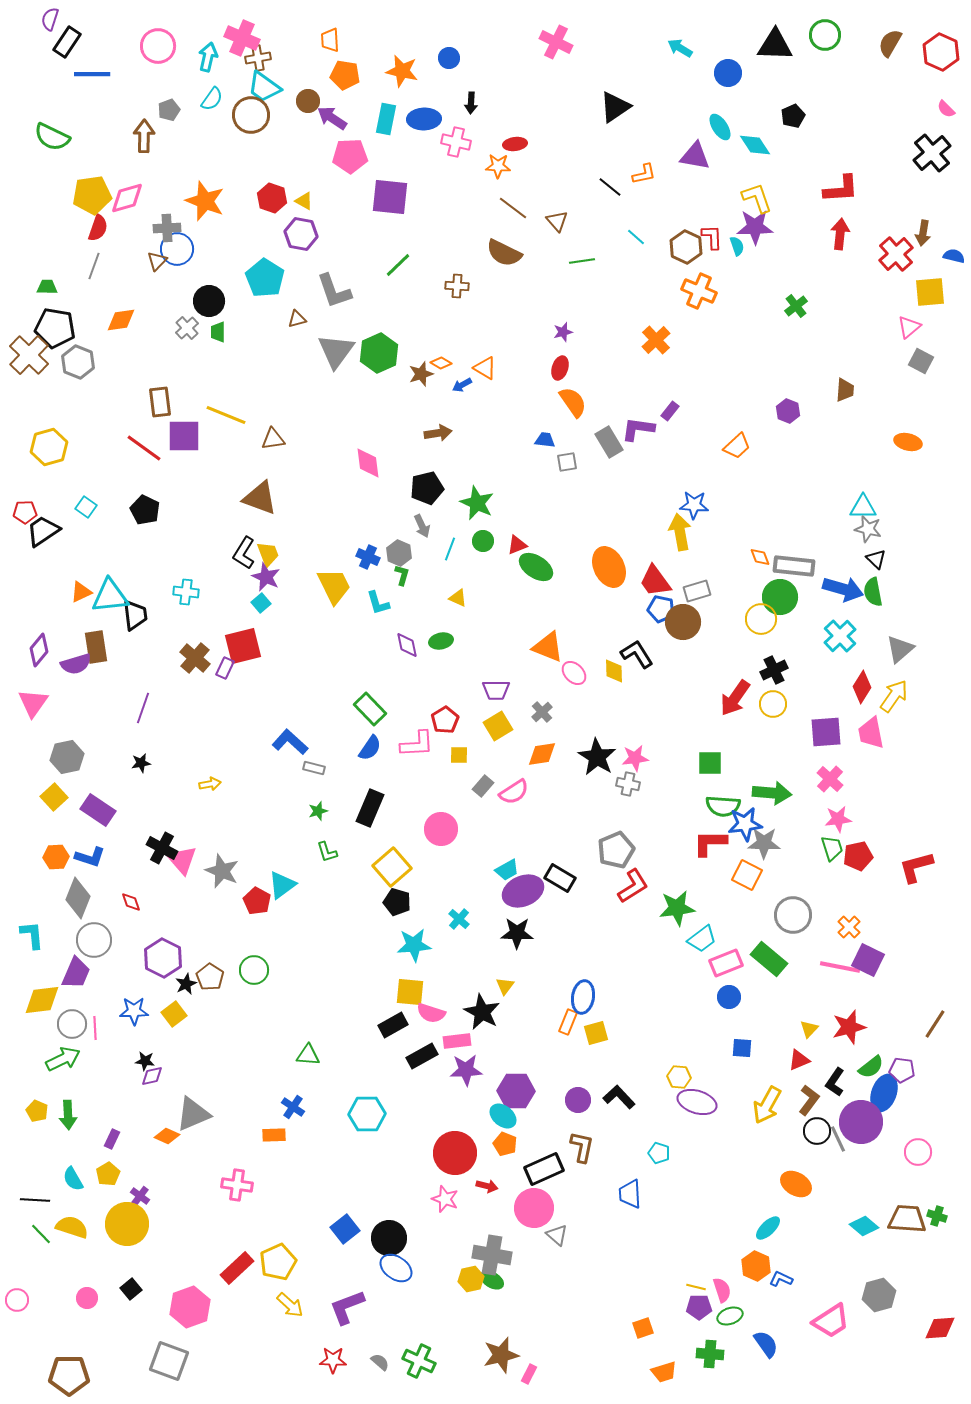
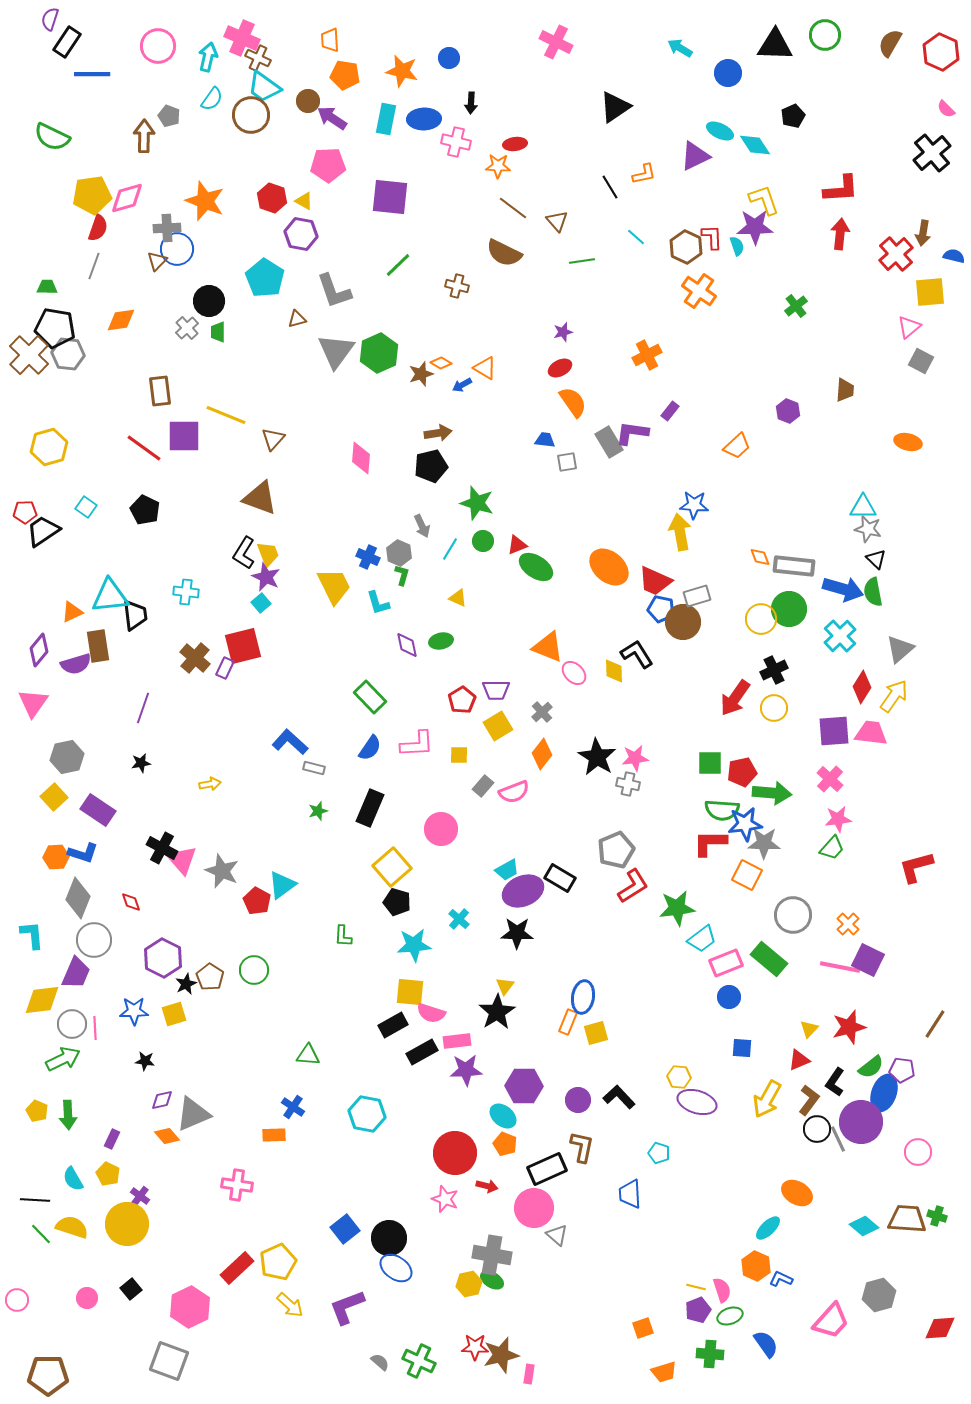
brown cross at (258, 58): rotated 35 degrees clockwise
gray pentagon at (169, 110): moved 6 px down; rotated 30 degrees counterclockwise
cyan ellipse at (720, 127): moved 4 px down; rotated 32 degrees counterclockwise
pink pentagon at (350, 156): moved 22 px left, 9 px down
purple triangle at (695, 156): rotated 36 degrees counterclockwise
black line at (610, 187): rotated 20 degrees clockwise
yellow L-shape at (757, 198): moved 7 px right, 2 px down
brown cross at (457, 286): rotated 10 degrees clockwise
orange cross at (699, 291): rotated 12 degrees clockwise
orange cross at (656, 340): moved 9 px left, 15 px down; rotated 16 degrees clockwise
gray hexagon at (78, 362): moved 10 px left, 8 px up; rotated 16 degrees counterclockwise
red ellipse at (560, 368): rotated 45 degrees clockwise
brown rectangle at (160, 402): moved 11 px up
purple L-shape at (638, 429): moved 6 px left, 4 px down
brown triangle at (273, 439): rotated 40 degrees counterclockwise
pink diamond at (368, 463): moved 7 px left, 5 px up; rotated 12 degrees clockwise
black pentagon at (427, 488): moved 4 px right, 22 px up
green star at (477, 503): rotated 8 degrees counterclockwise
cyan line at (450, 549): rotated 10 degrees clockwise
orange ellipse at (609, 567): rotated 24 degrees counterclockwise
red trapezoid at (655, 581): rotated 30 degrees counterclockwise
gray rectangle at (697, 591): moved 5 px down
orange triangle at (81, 592): moved 9 px left, 20 px down
green circle at (780, 597): moved 9 px right, 12 px down
brown rectangle at (96, 647): moved 2 px right, 1 px up
yellow circle at (773, 704): moved 1 px right, 4 px down
green rectangle at (370, 709): moved 12 px up
red pentagon at (445, 720): moved 17 px right, 20 px up
purple square at (826, 732): moved 8 px right, 1 px up
pink trapezoid at (871, 733): rotated 108 degrees clockwise
orange diamond at (542, 754): rotated 44 degrees counterclockwise
pink semicircle at (514, 792): rotated 12 degrees clockwise
green semicircle at (723, 806): moved 1 px left, 4 px down
green trapezoid at (832, 848): rotated 60 degrees clockwise
green L-shape at (327, 852): moved 16 px right, 84 px down; rotated 20 degrees clockwise
red pentagon at (858, 856): moved 116 px left, 84 px up
blue L-shape at (90, 857): moved 7 px left, 4 px up
orange cross at (849, 927): moved 1 px left, 3 px up
black star at (482, 1012): moved 15 px right; rotated 12 degrees clockwise
yellow square at (174, 1014): rotated 20 degrees clockwise
black rectangle at (422, 1056): moved 4 px up
purple diamond at (152, 1076): moved 10 px right, 24 px down
purple hexagon at (516, 1091): moved 8 px right, 5 px up
yellow arrow at (767, 1105): moved 6 px up
cyan hexagon at (367, 1114): rotated 12 degrees clockwise
black circle at (817, 1131): moved 2 px up
orange diamond at (167, 1136): rotated 25 degrees clockwise
black rectangle at (544, 1169): moved 3 px right
yellow pentagon at (108, 1174): rotated 15 degrees counterclockwise
orange ellipse at (796, 1184): moved 1 px right, 9 px down
yellow hexagon at (471, 1279): moved 2 px left, 5 px down
pink hexagon at (190, 1307): rotated 6 degrees counterclockwise
purple pentagon at (699, 1307): moved 1 px left, 3 px down; rotated 20 degrees counterclockwise
pink trapezoid at (831, 1321): rotated 15 degrees counterclockwise
red star at (333, 1360): moved 142 px right, 13 px up
pink rectangle at (529, 1374): rotated 18 degrees counterclockwise
brown pentagon at (69, 1375): moved 21 px left
